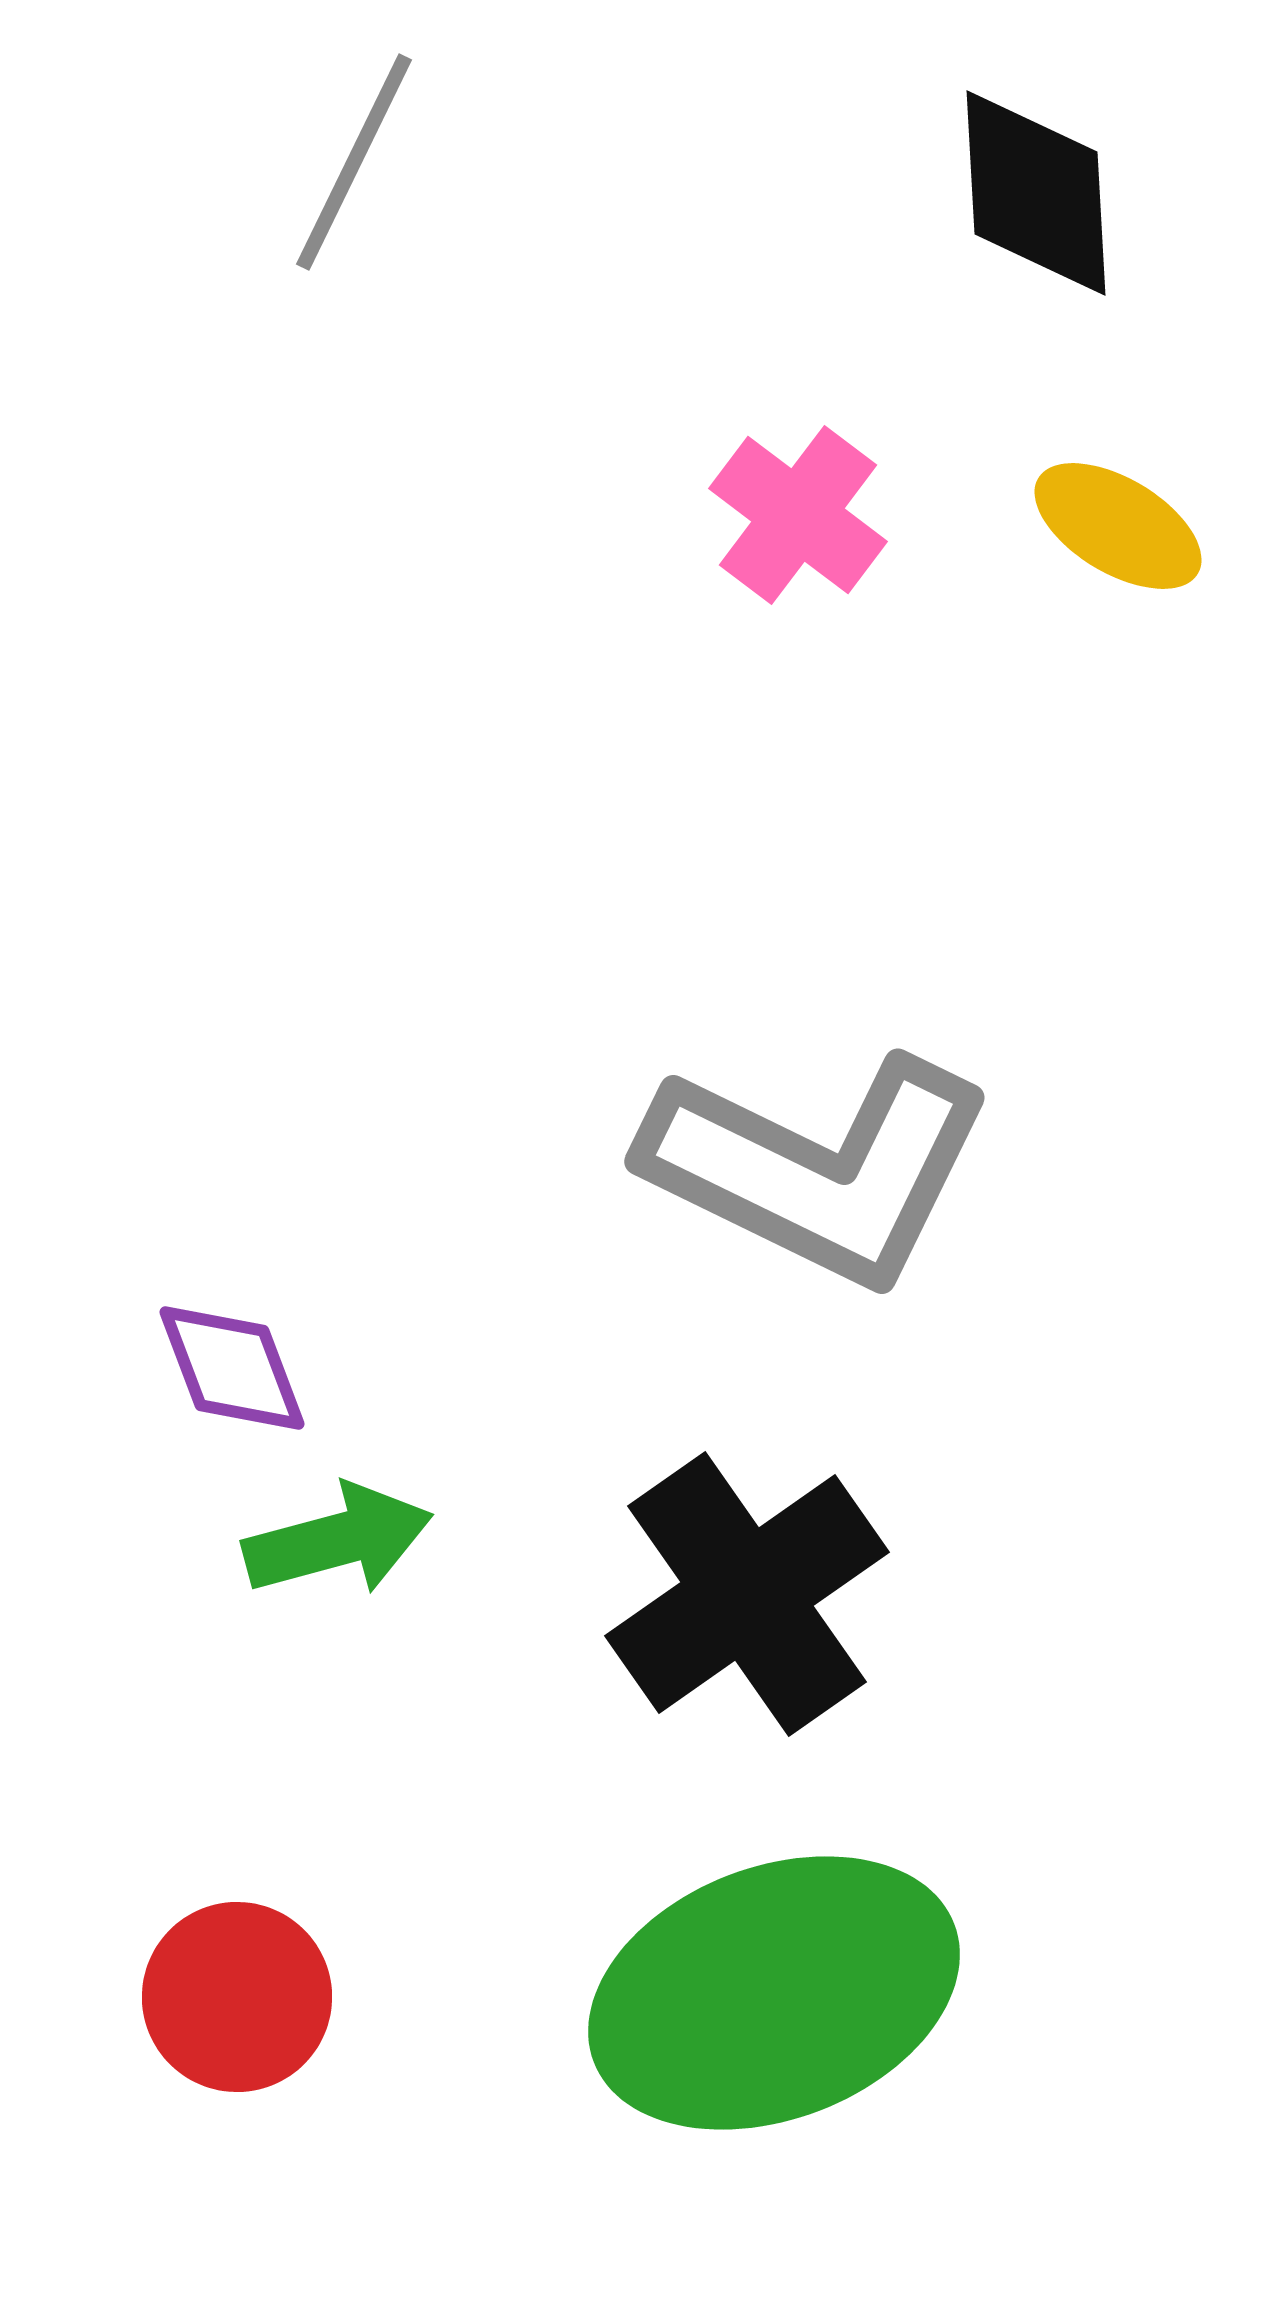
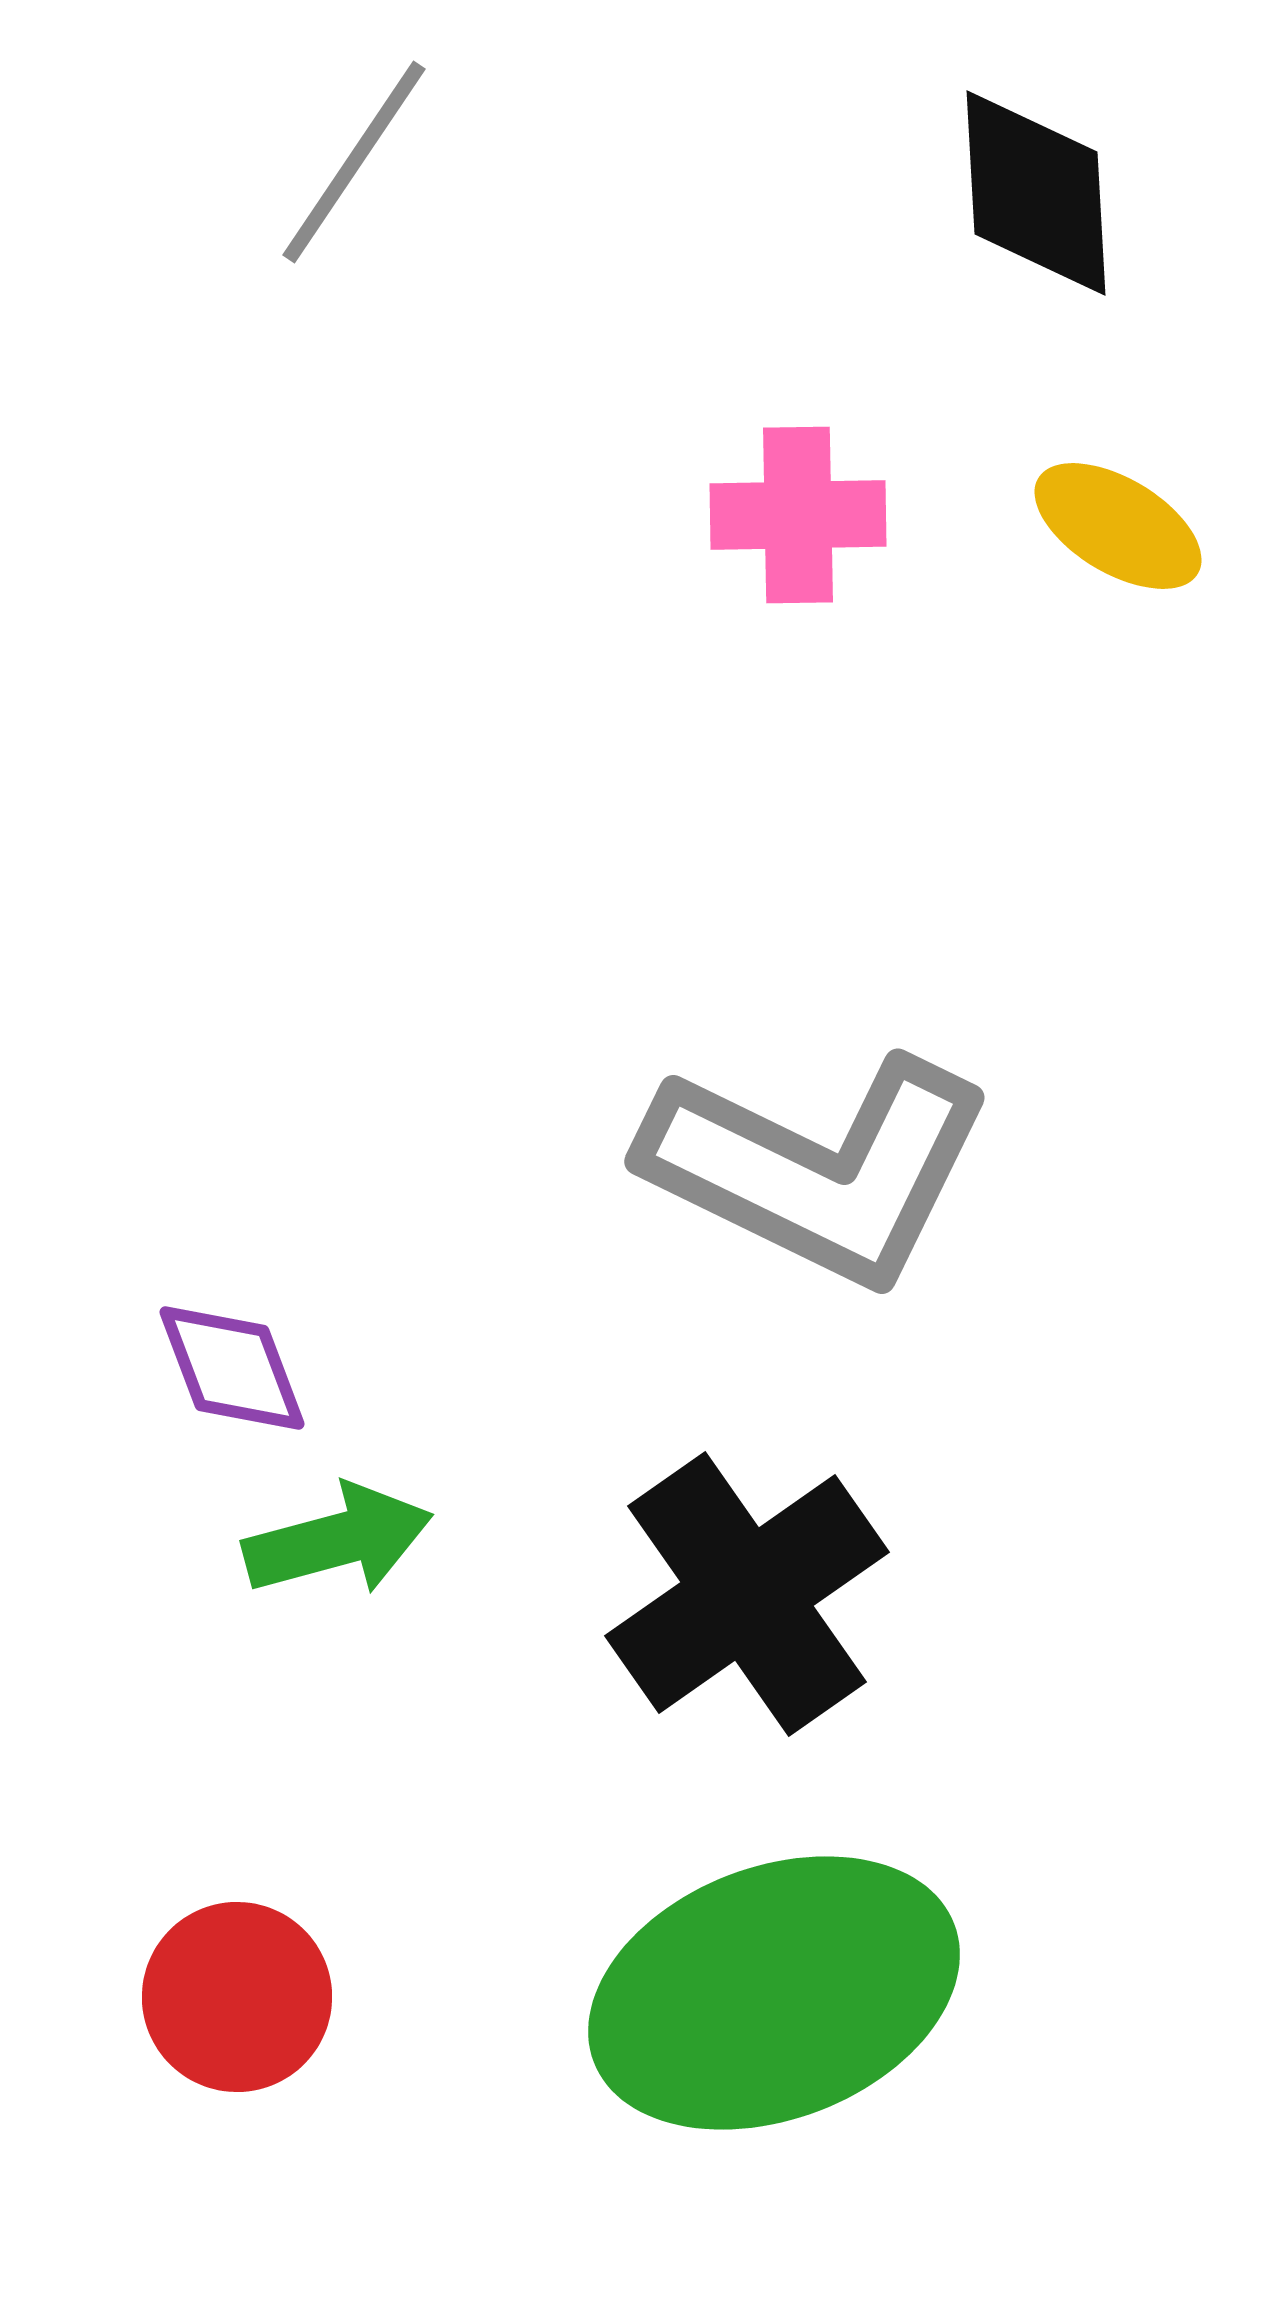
gray line: rotated 8 degrees clockwise
pink cross: rotated 38 degrees counterclockwise
